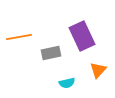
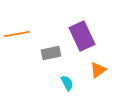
orange line: moved 2 px left, 3 px up
orange triangle: rotated 12 degrees clockwise
cyan semicircle: rotated 105 degrees counterclockwise
